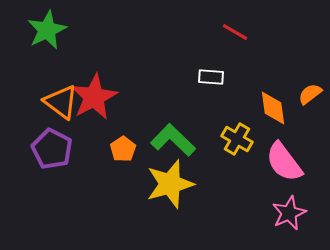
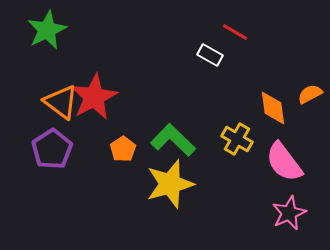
white rectangle: moved 1 px left, 22 px up; rotated 25 degrees clockwise
orange semicircle: rotated 10 degrees clockwise
purple pentagon: rotated 12 degrees clockwise
